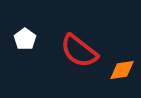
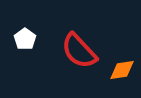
red semicircle: rotated 9 degrees clockwise
